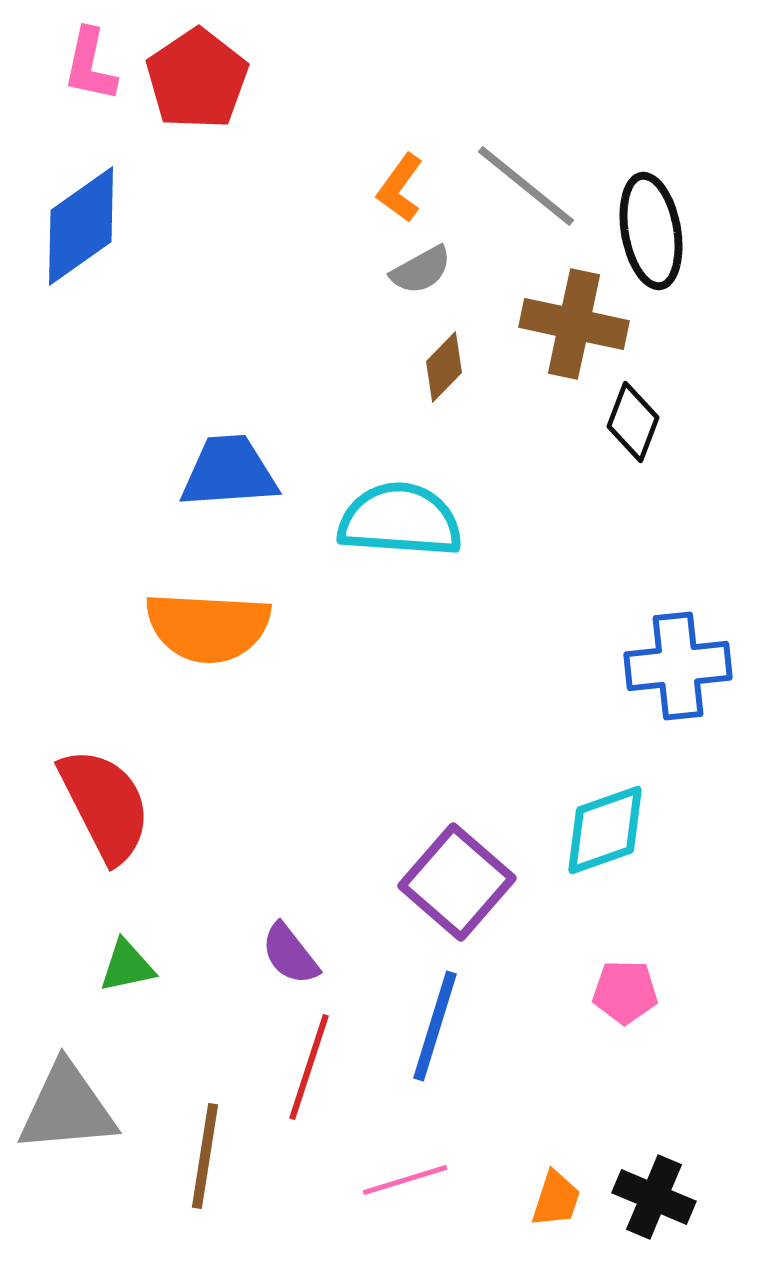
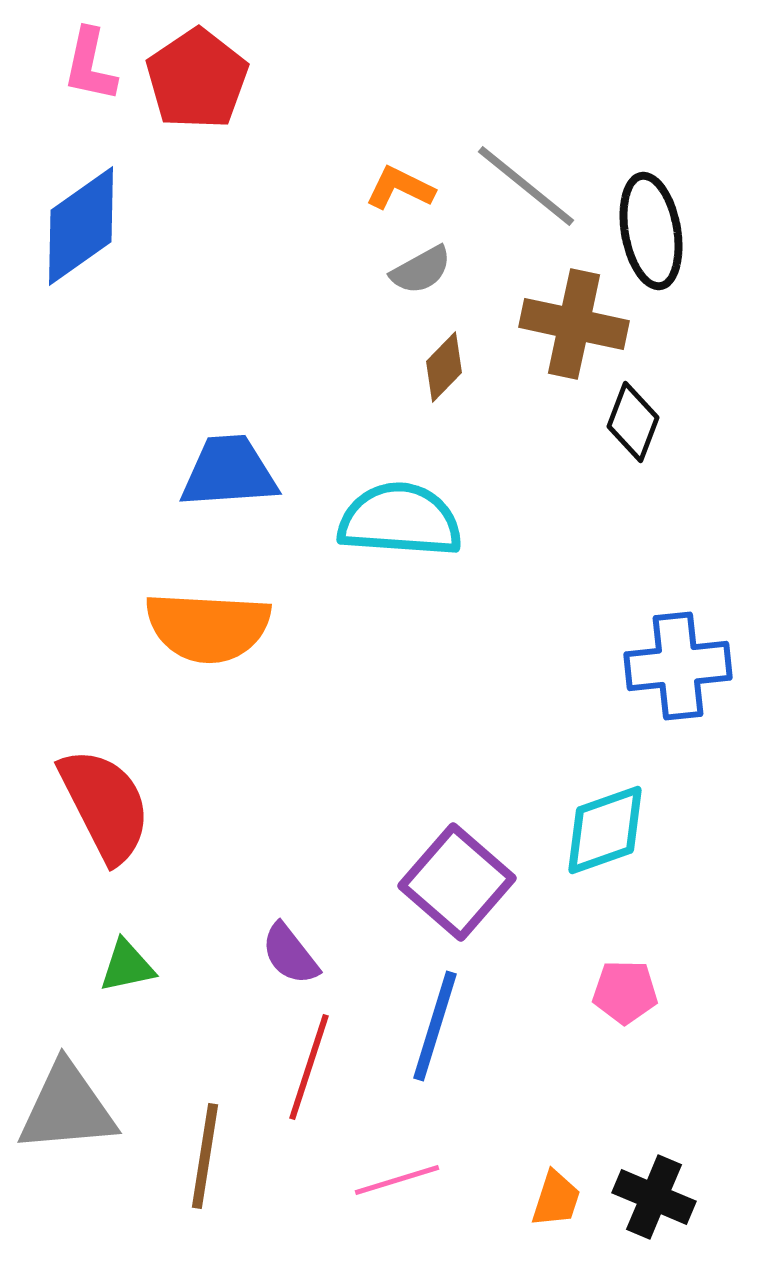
orange L-shape: rotated 80 degrees clockwise
pink line: moved 8 px left
